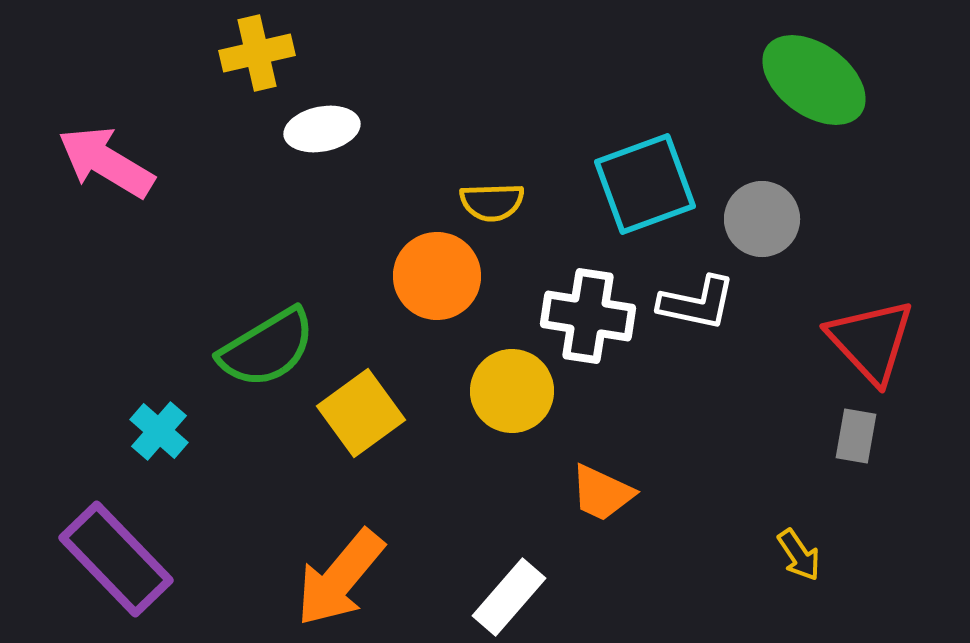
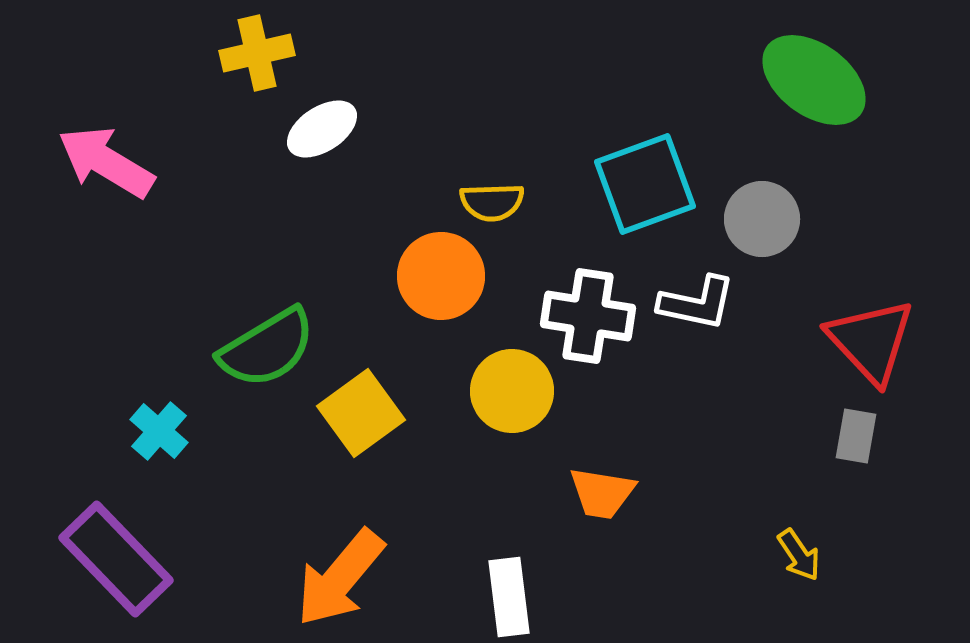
white ellipse: rotated 22 degrees counterclockwise
orange circle: moved 4 px right
orange trapezoid: rotated 16 degrees counterclockwise
white rectangle: rotated 48 degrees counterclockwise
